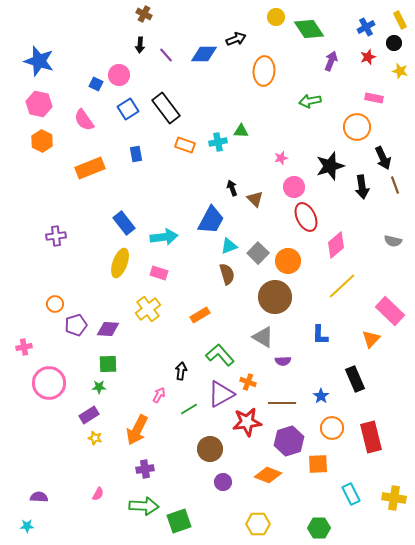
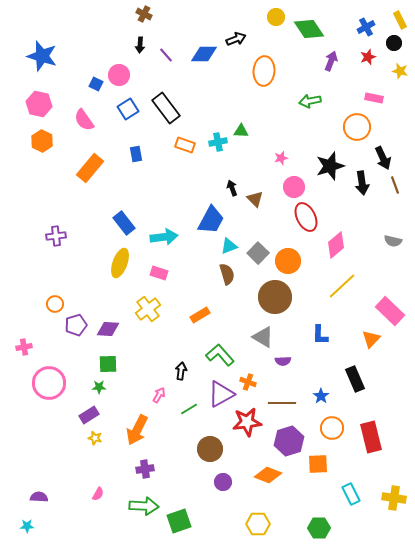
blue star at (39, 61): moved 3 px right, 5 px up
orange rectangle at (90, 168): rotated 28 degrees counterclockwise
black arrow at (362, 187): moved 4 px up
